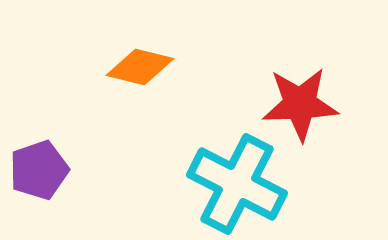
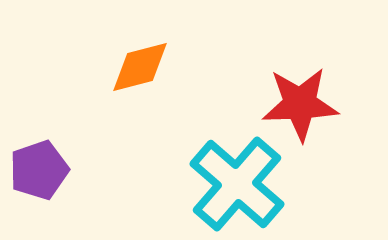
orange diamond: rotated 28 degrees counterclockwise
cyan cross: rotated 14 degrees clockwise
